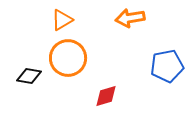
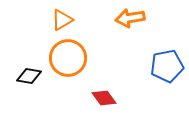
red diamond: moved 2 px left, 2 px down; rotated 70 degrees clockwise
